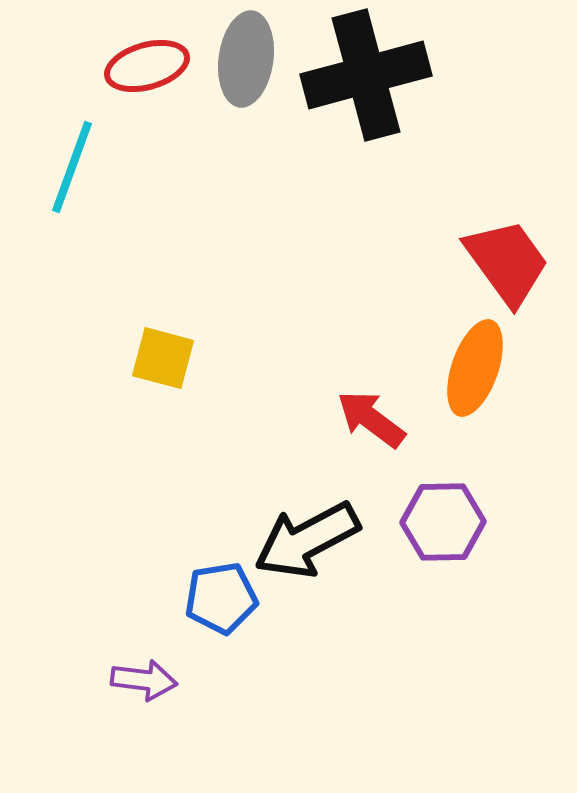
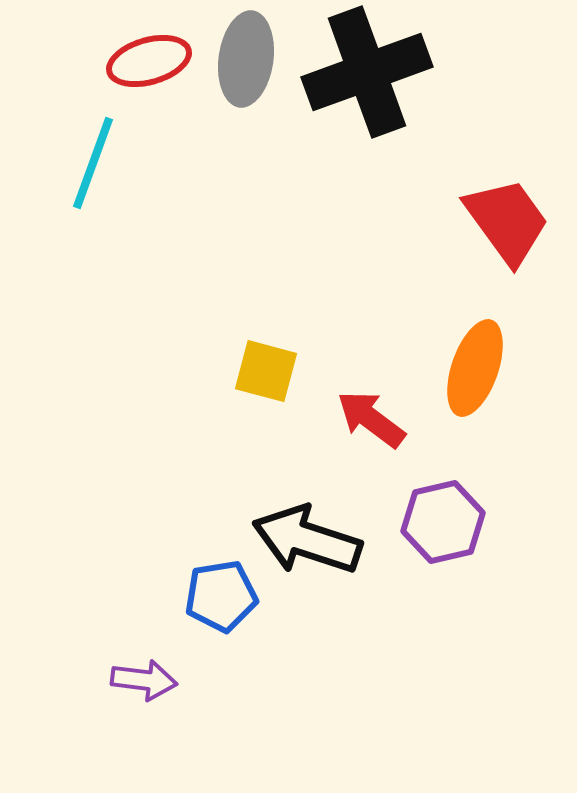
red ellipse: moved 2 px right, 5 px up
black cross: moved 1 px right, 3 px up; rotated 5 degrees counterclockwise
cyan line: moved 21 px right, 4 px up
red trapezoid: moved 41 px up
yellow square: moved 103 px right, 13 px down
purple hexagon: rotated 12 degrees counterclockwise
black arrow: rotated 46 degrees clockwise
blue pentagon: moved 2 px up
